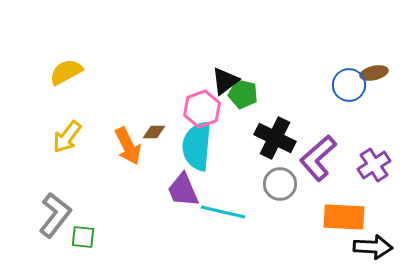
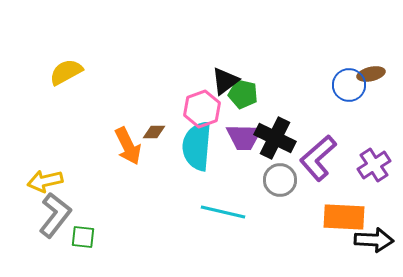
brown ellipse: moved 3 px left, 1 px down
yellow arrow: moved 22 px left, 44 px down; rotated 40 degrees clockwise
gray circle: moved 4 px up
purple trapezoid: moved 61 px right, 53 px up; rotated 66 degrees counterclockwise
black arrow: moved 1 px right, 7 px up
